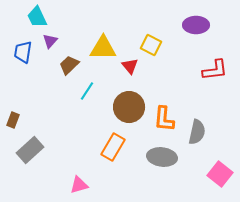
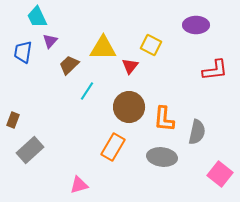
red triangle: rotated 18 degrees clockwise
